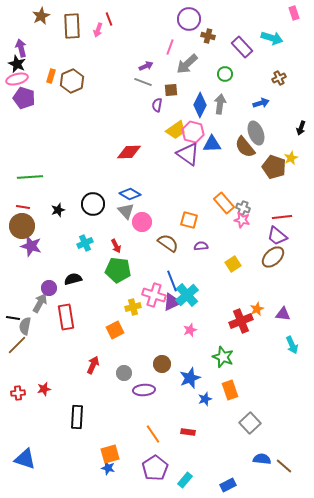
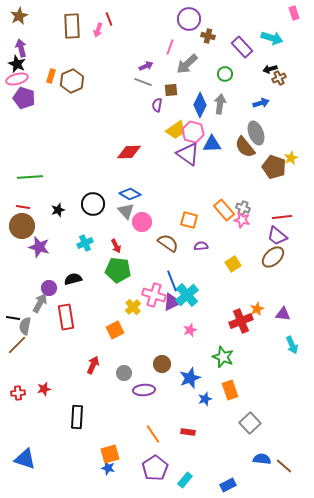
brown star at (41, 16): moved 22 px left
black arrow at (301, 128): moved 31 px left, 59 px up; rotated 56 degrees clockwise
orange rectangle at (224, 203): moved 7 px down
purple star at (31, 246): moved 8 px right, 1 px down
yellow cross at (133, 307): rotated 28 degrees counterclockwise
